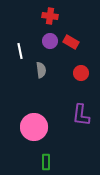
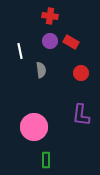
green rectangle: moved 2 px up
